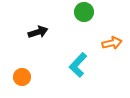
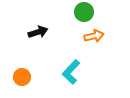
orange arrow: moved 18 px left, 7 px up
cyan L-shape: moved 7 px left, 7 px down
